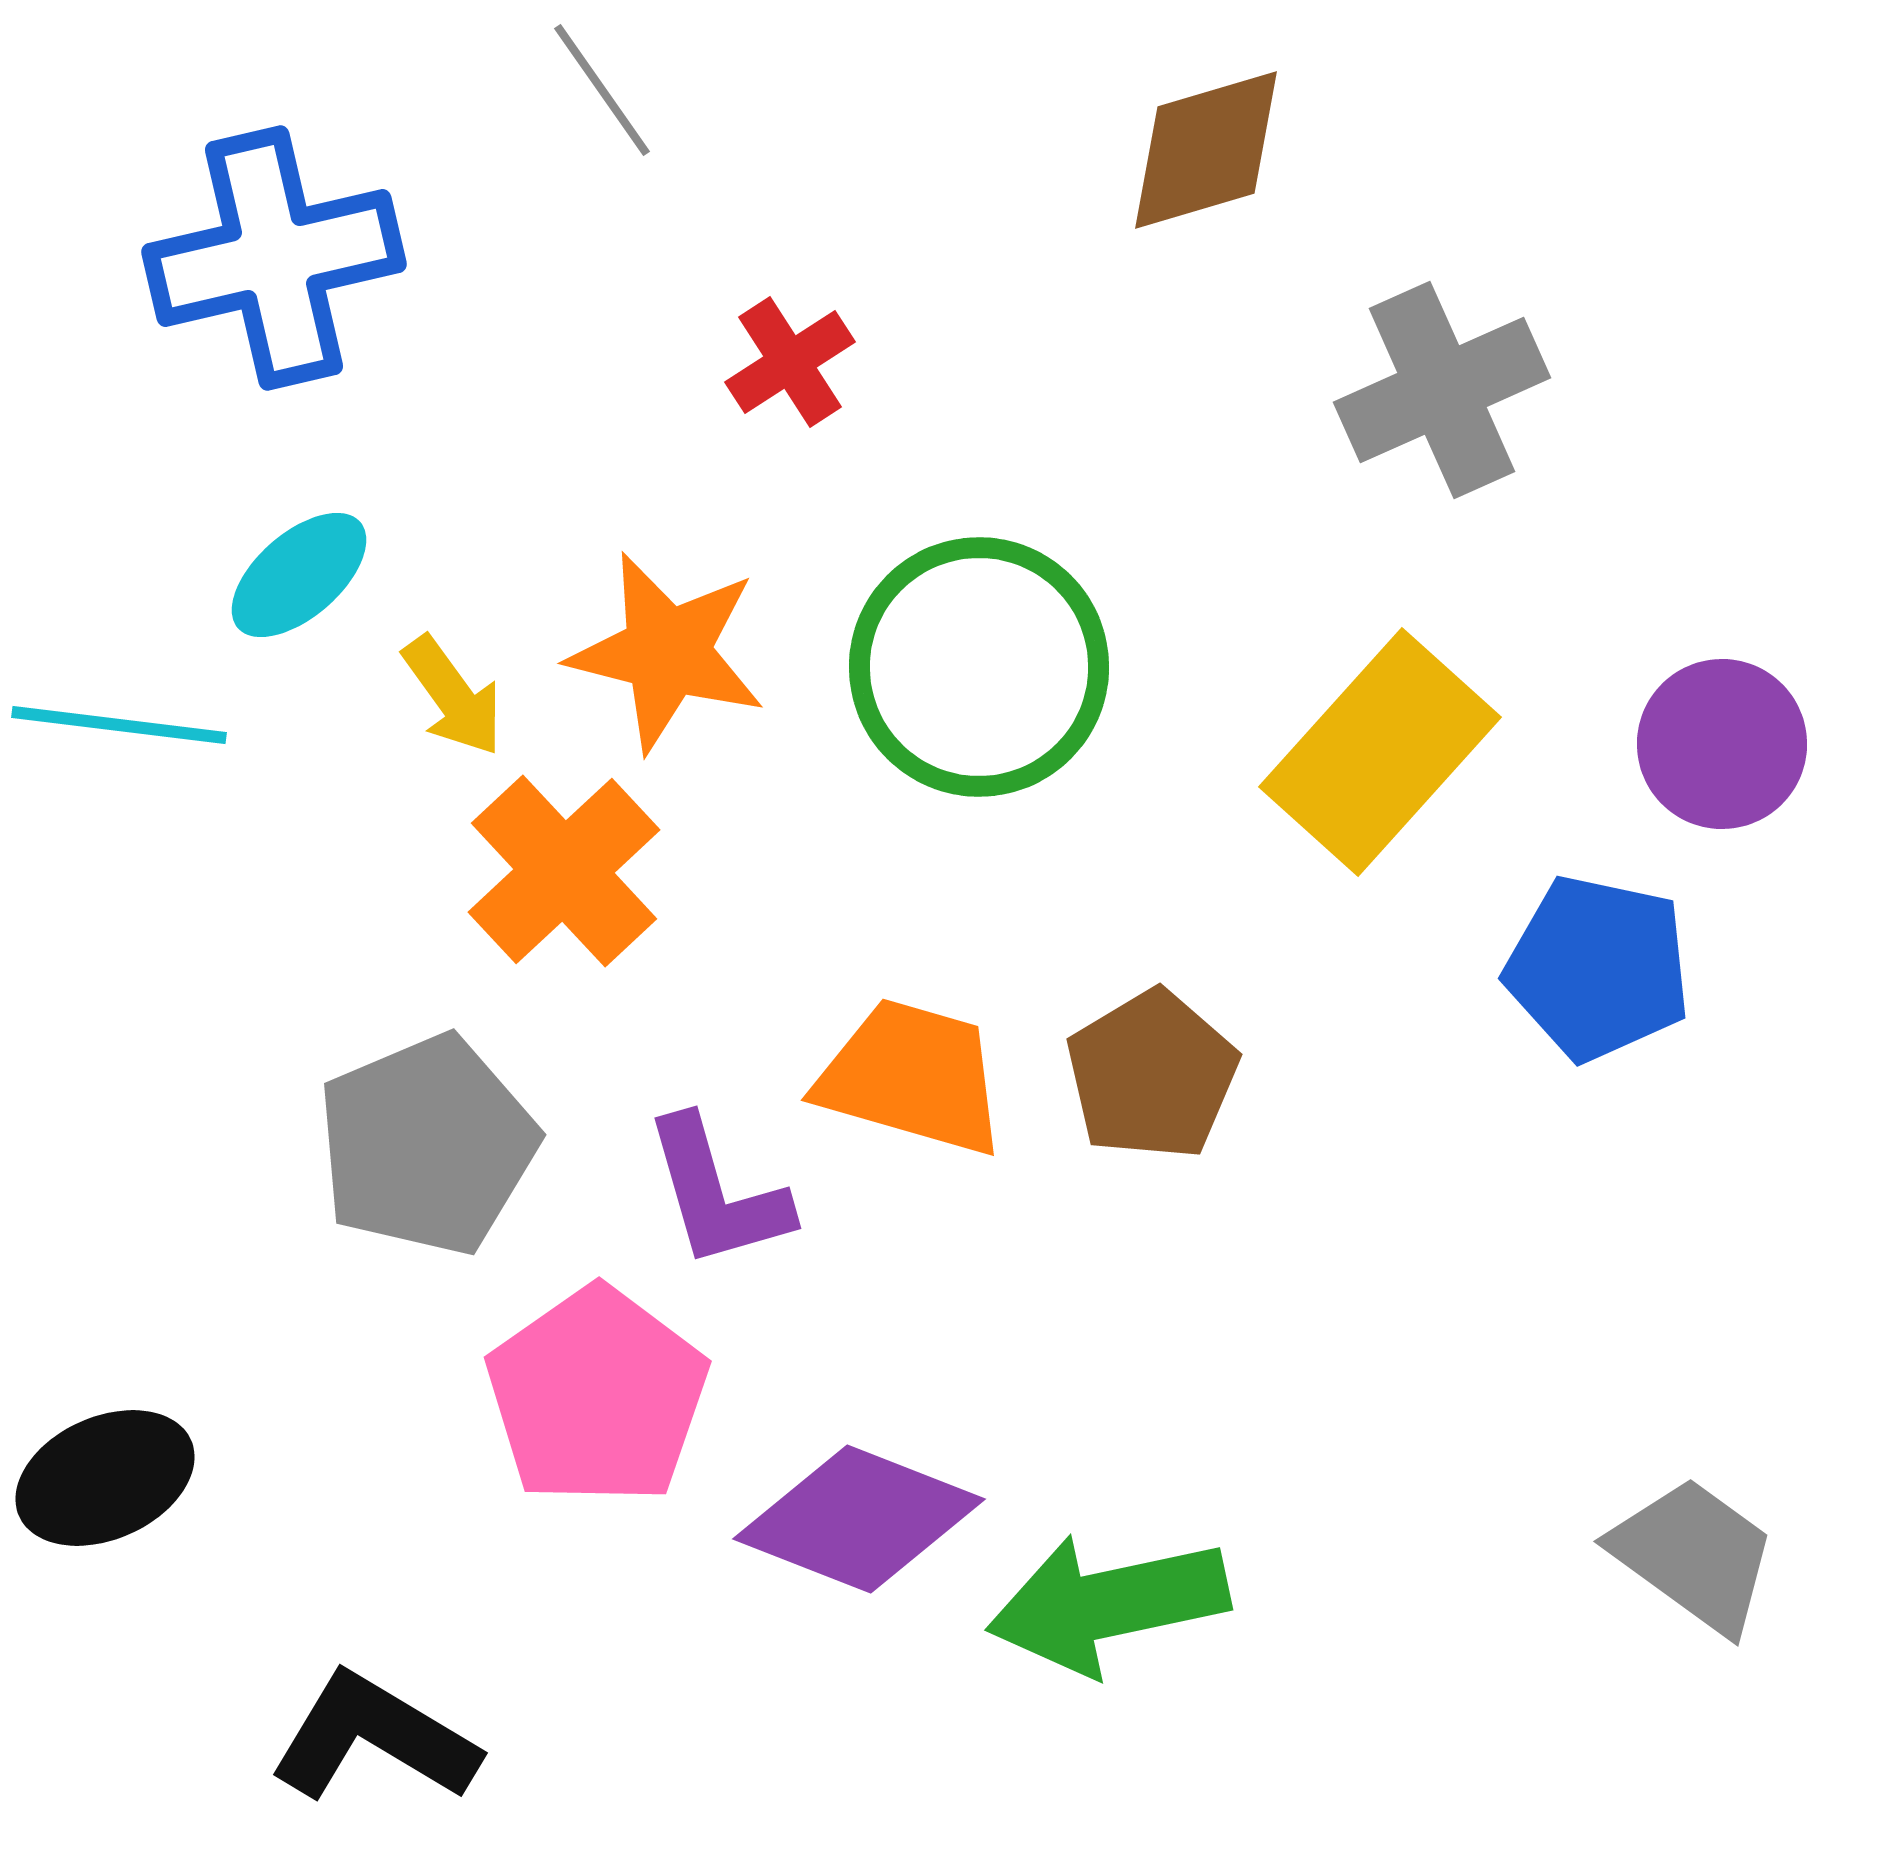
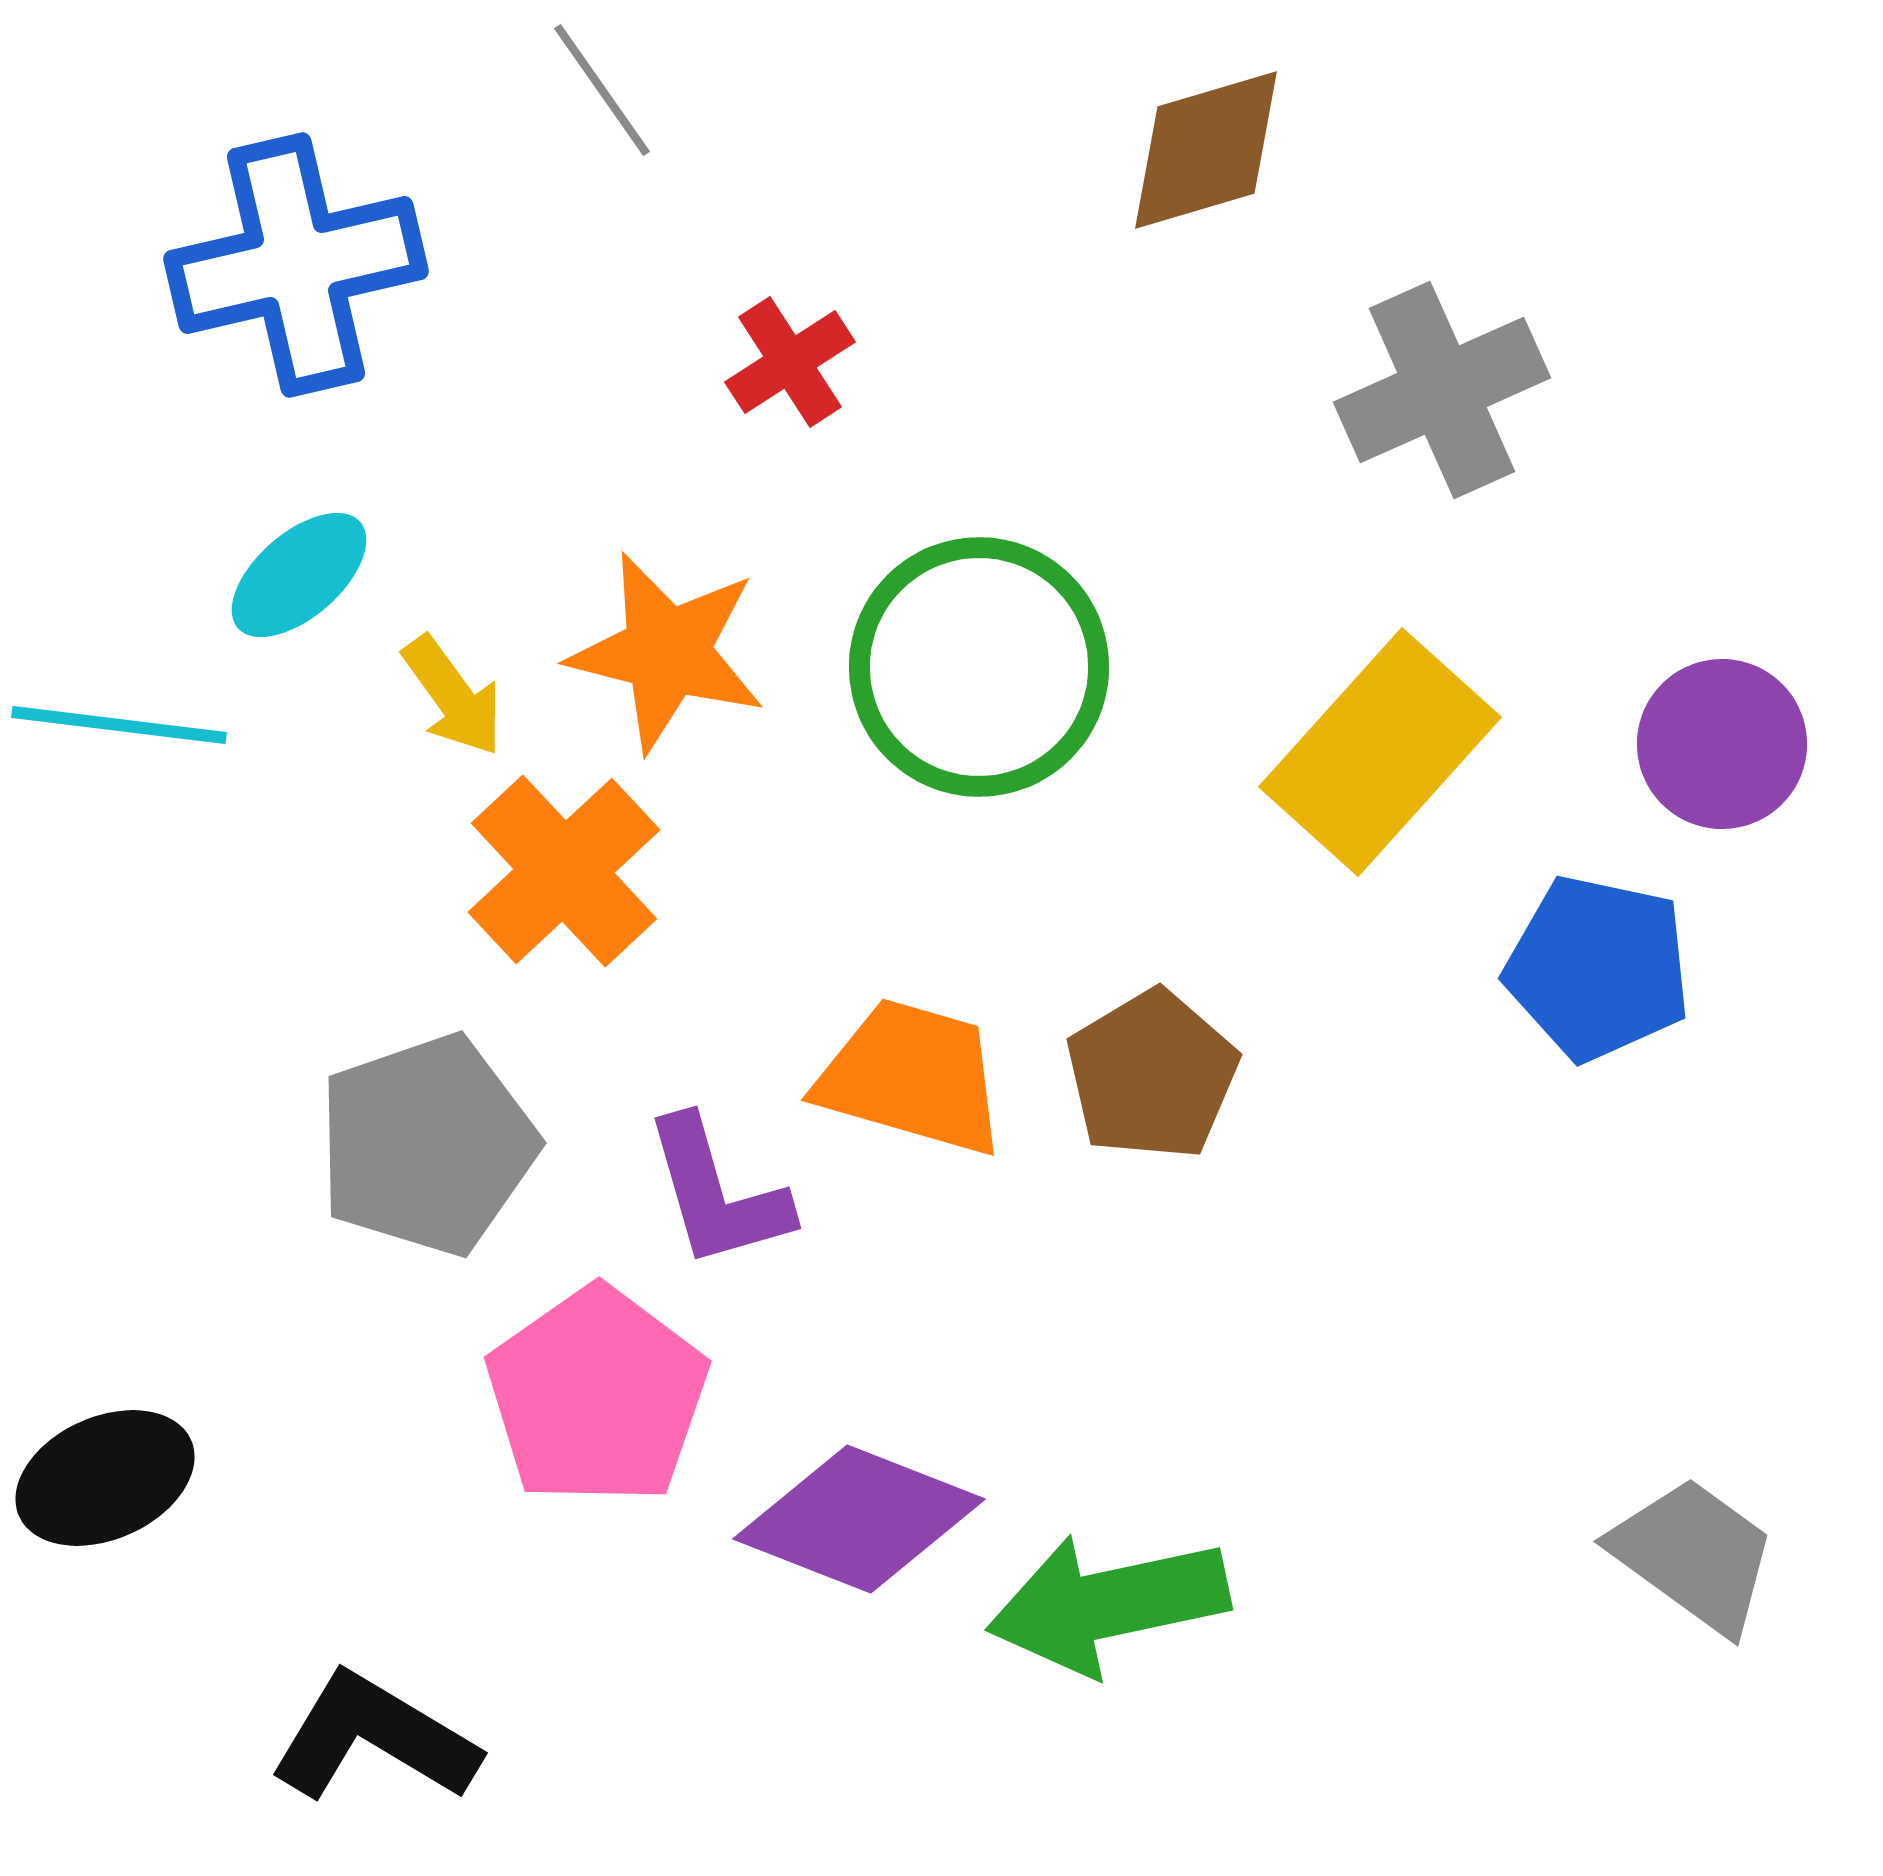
blue cross: moved 22 px right, 7 px down
gray pentagon: rotated 4 degrees clockwise
